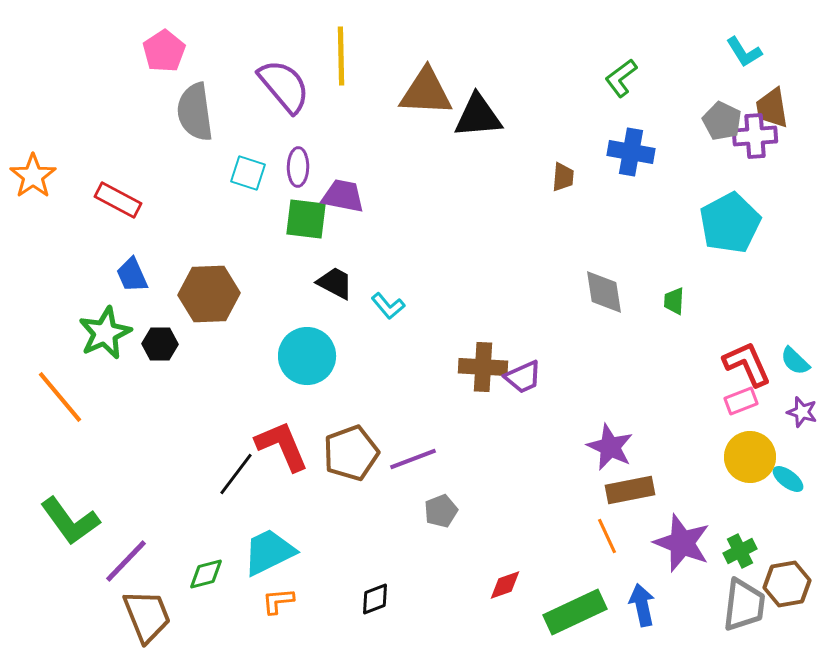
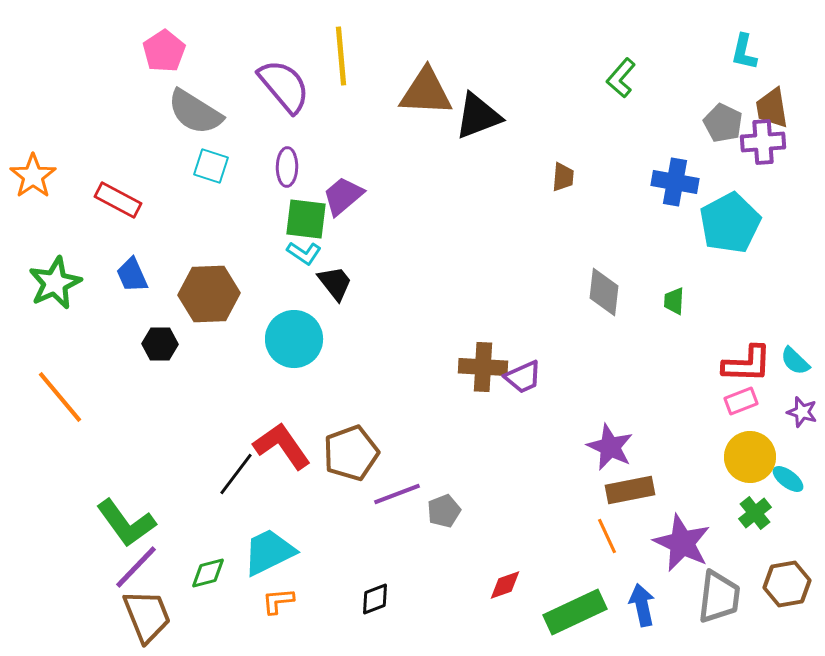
cyan L-shape at (744, 52): rotated 45 degrees clockwise
yellow line at (341, 56): rotated 4 degrees counterclockwise
green L-shape at (621, 78): rotated 12 degrees counterclockwise
gray semicircle at (195, 112): rotated 50 degrees counterclockwise
black triangle at (478, 116): rotated 16 degrees counterclockwise
gray pentagon at (722, 121): moved 1 px right, 2 px down
purple cross at (755, 136): moved 8 px right, 6 px down
blue cross at (631, 152): moved 44 px right, 30 px down
purple ellipse at (298, 167): moved 11 px left
cyan square at (248, 173): moved 37 px left, 7 px up
purple trapezoid at (343, 196): rotated 51 degrees counterclockwise
black trapezoid at (335, 283): rotated 24 degrees clockwise
gray diamond at (604, 292): rotated 15 degrees clockwise
cyan L-shape at (388, 306): moved 84 px left, 53 px up; rotated 16 degrees counterclockwise
green star at (105, 333): moved 50 px left, 50 px up
cyan circle at (307, 356): moved 13 px left, 17 px up
red L-shape at (747, 364): rotated 116 degrees clockwise
red L-shape at (282, 446): rotated 12 degrees counterclockwise
purple line at (413, 459): moved 16 px left, 35 px down
gray pentagon at (441, 511): moved 3 px right
green L-shape at (70, 521): moved 56 px right, 2 px down
purple star at (682, 543): rotated 4 degrees clockwise
green cross at (740, 551): moved 15 px right, 38 px up; rotated 12 degrees counterclockwise
purple line at (126, 561): moved 10 px right, 6 px down
green diamond at (206, 574): moved 2 px right, 1 px up
gray trapezoid at (744, 605): moved 25 px left, 8 px up
